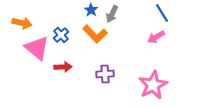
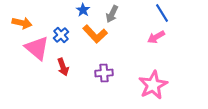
blue star: moved 8 px left
red arrow: rotated 72 degrees clockwise
purple cross: moved 1 px left, 1 px up
